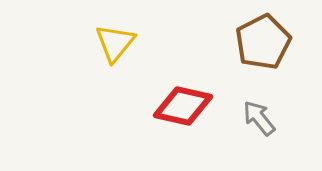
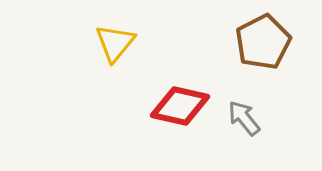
red diamond: moved 3 px left
gray arrow: moved 15 px left
